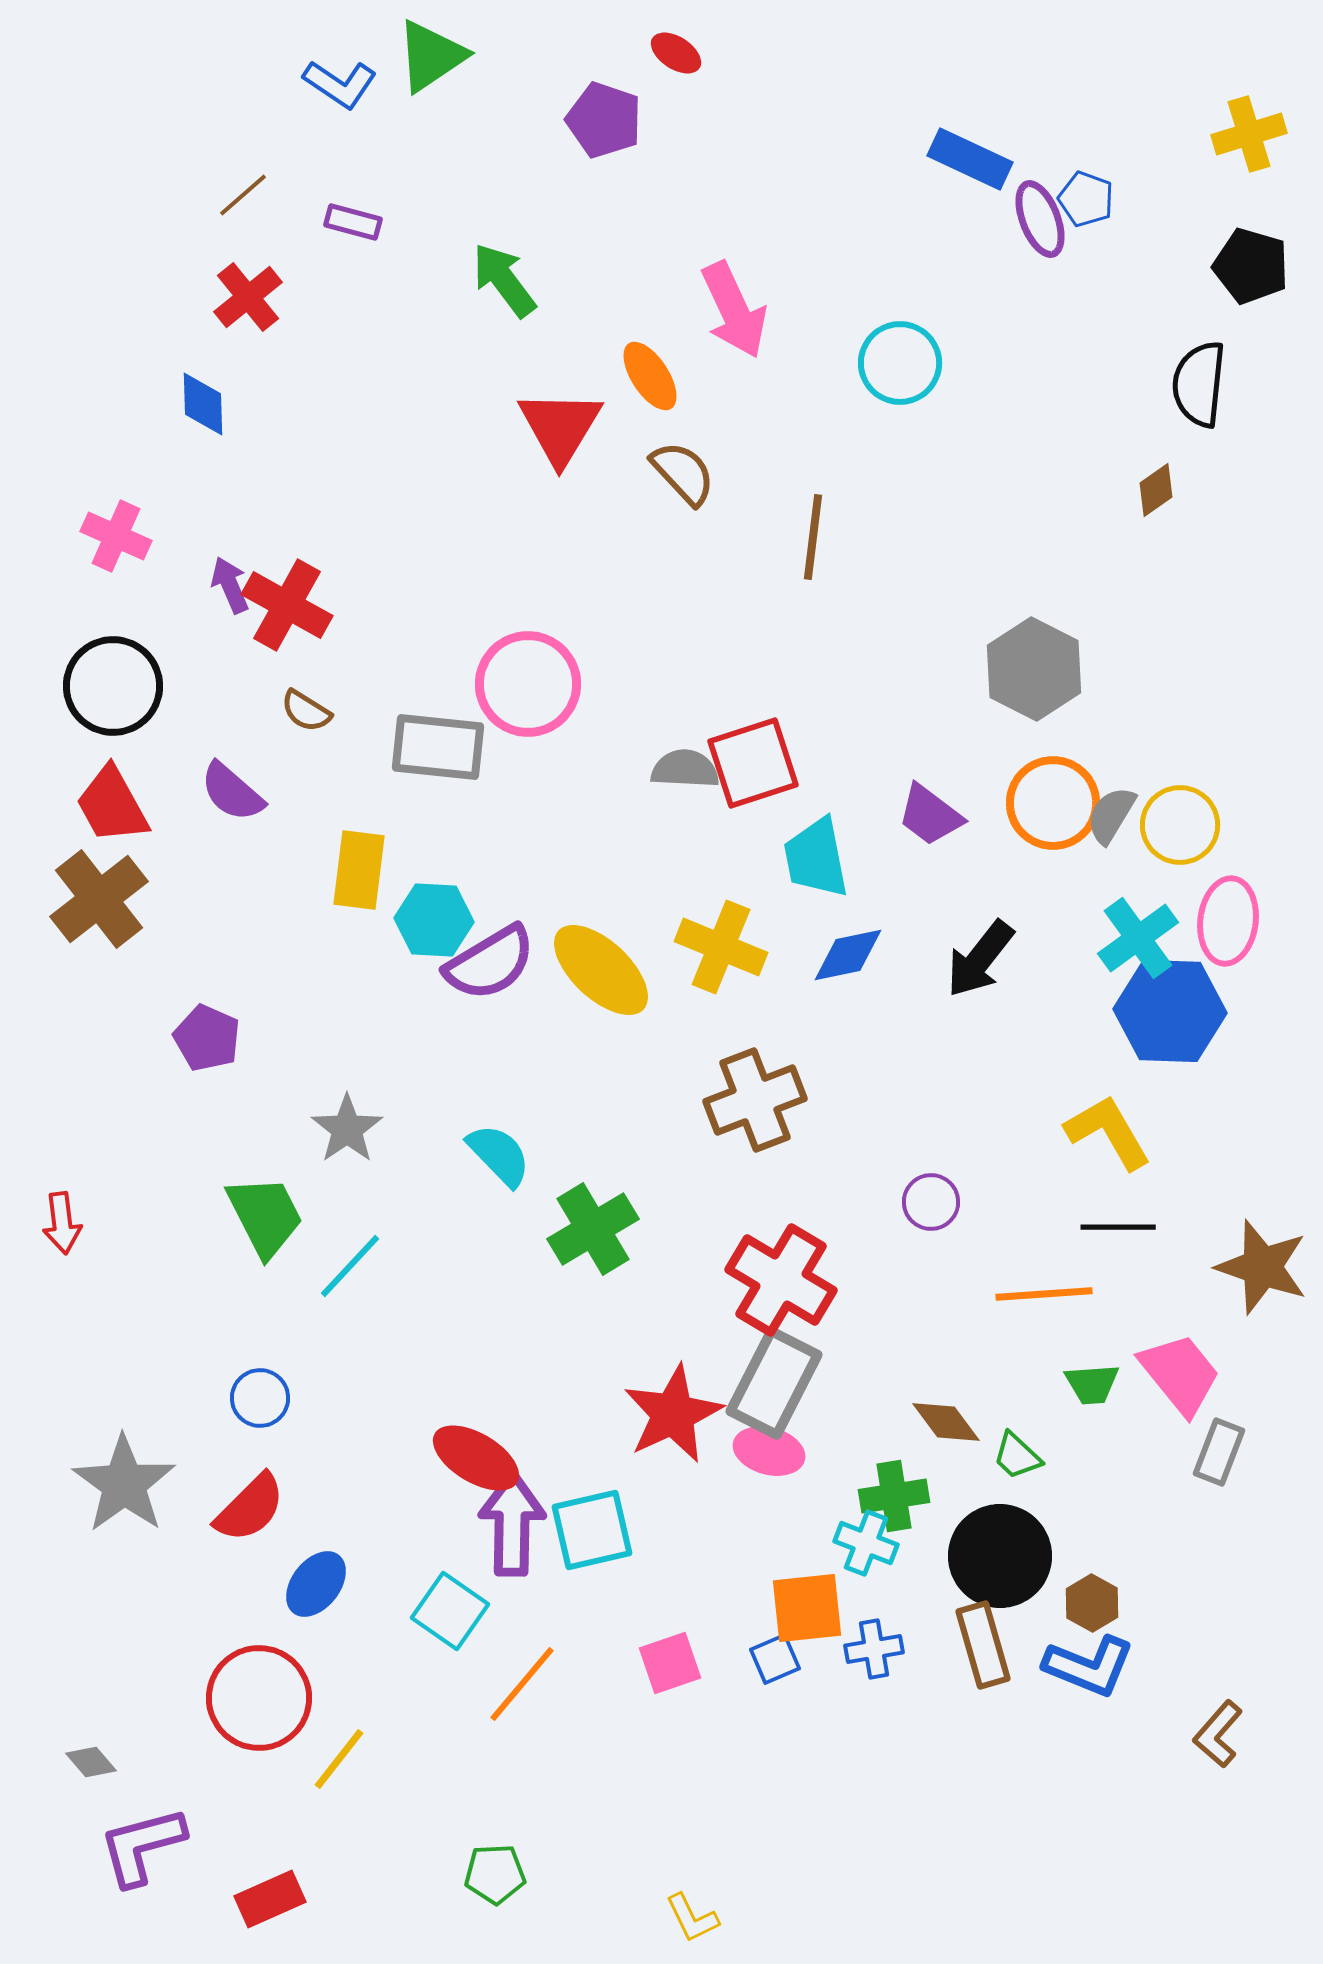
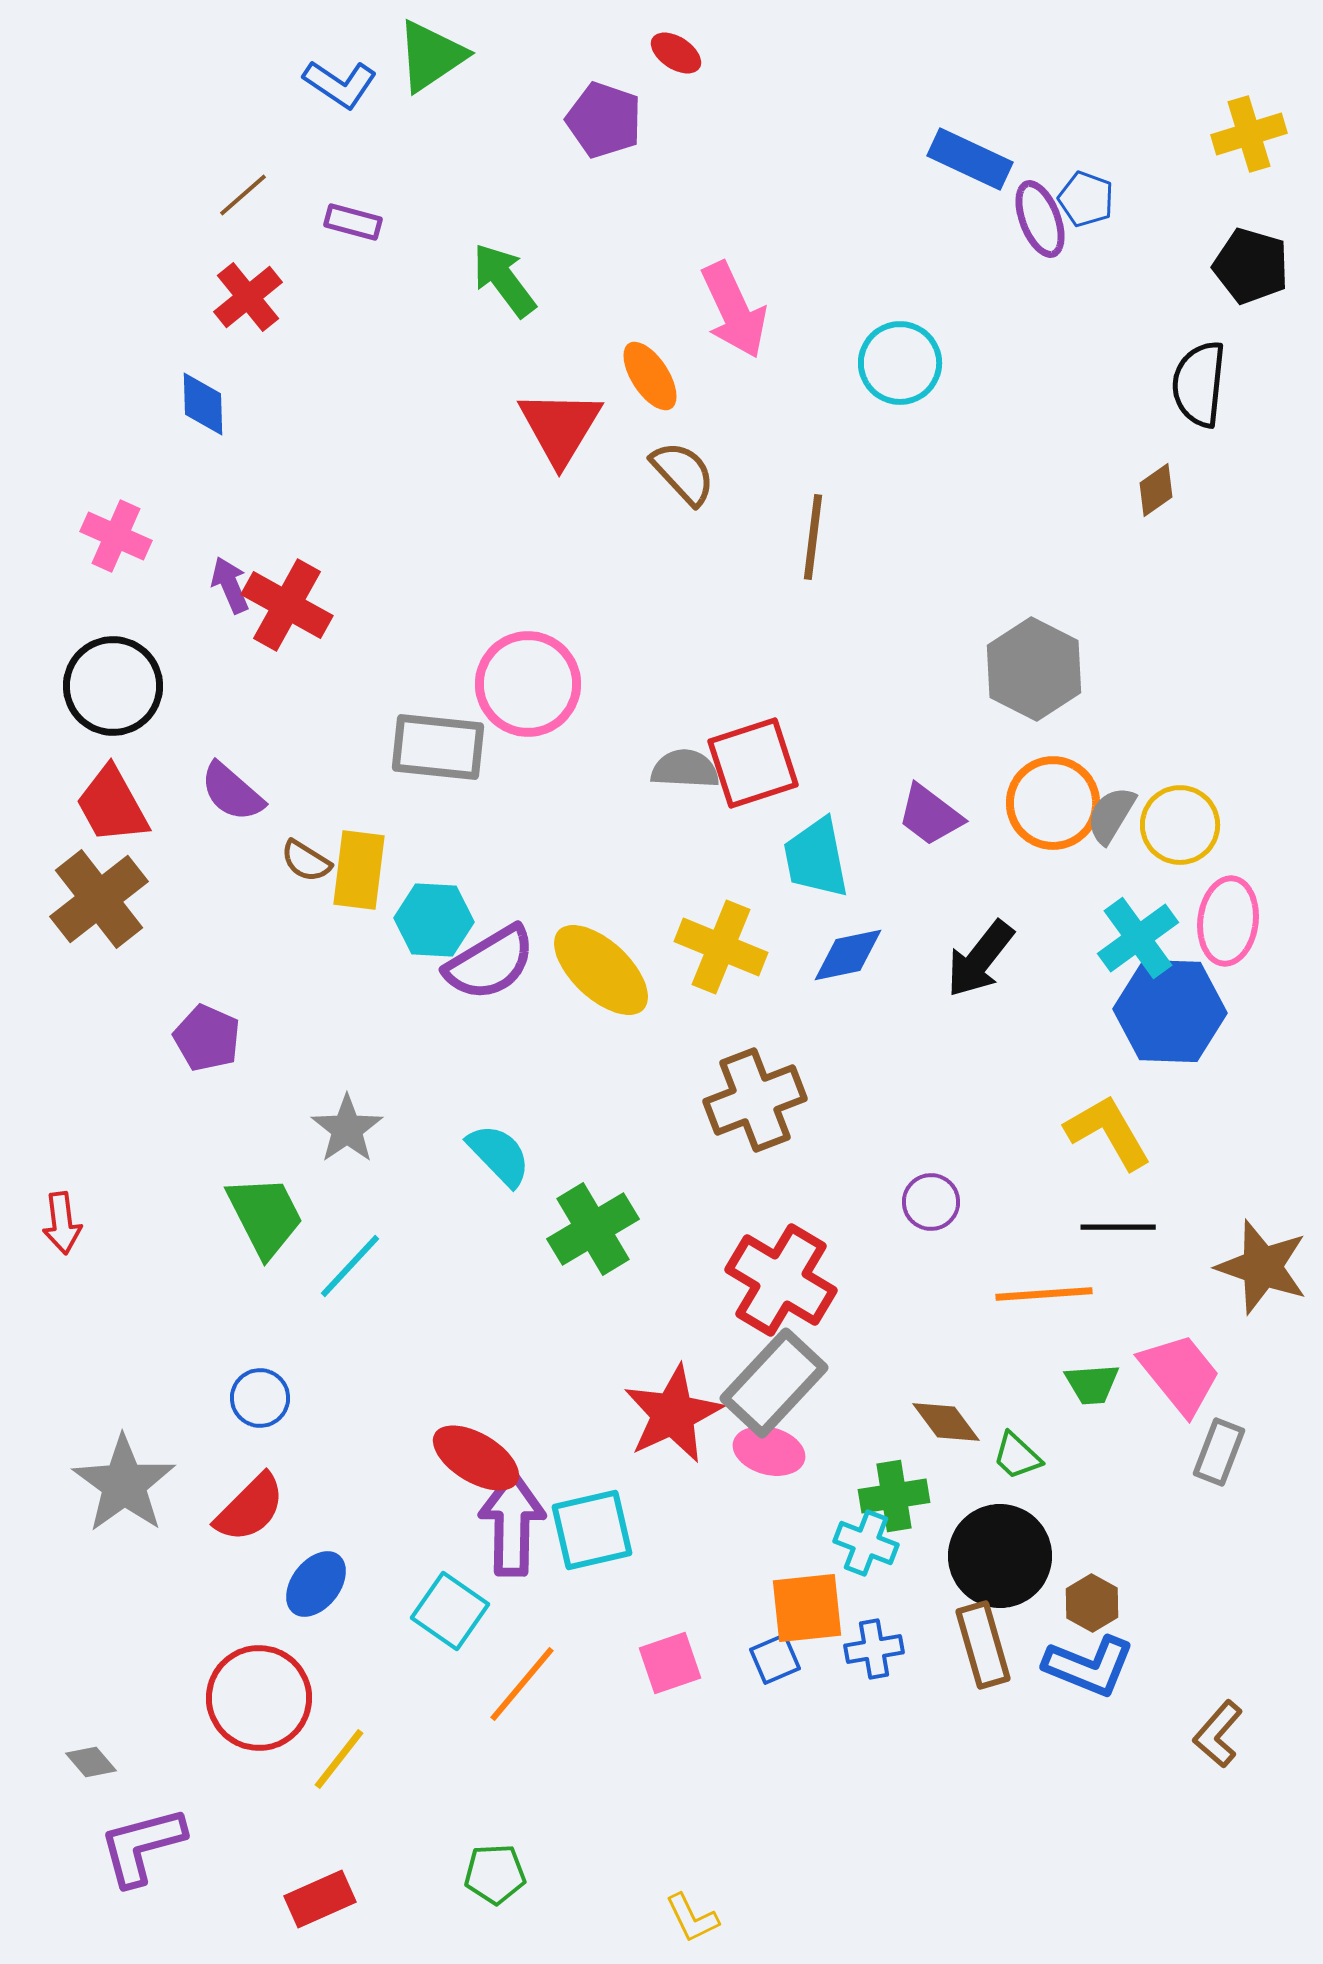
brown semicircle at (306, 711): moved 150 px down
gray rectangle at (774, 1383): rotated 16 degrees clockwise
red rectangle at (270, 1899): moved 50 px right
